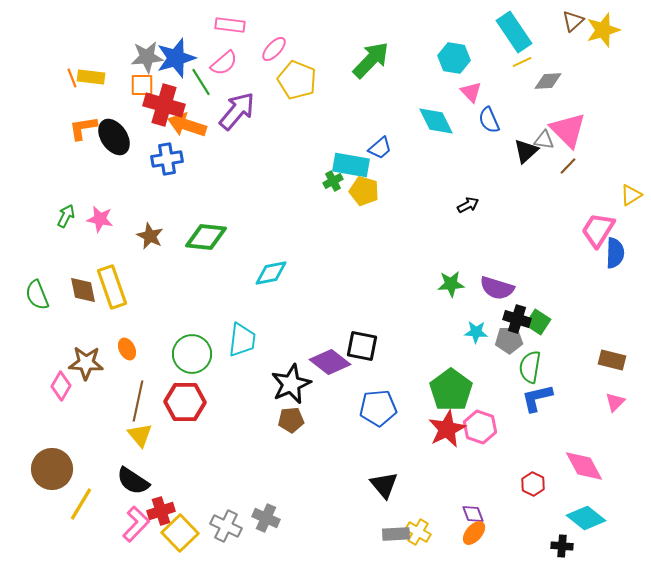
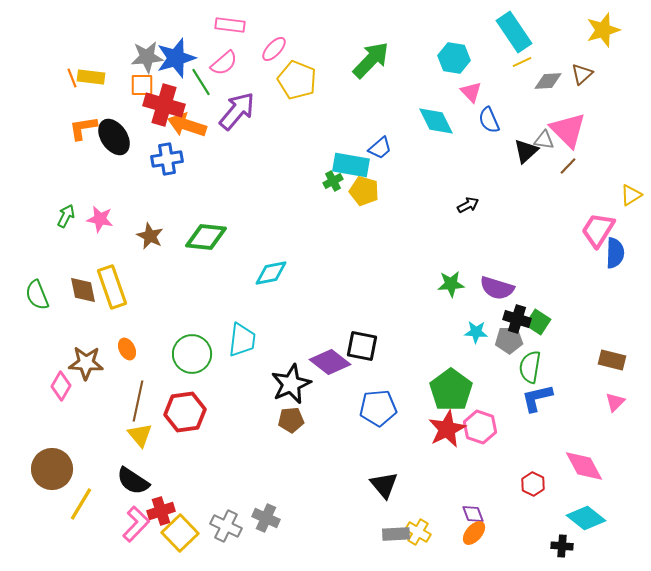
brown triangle at (573, 21): moved 9 px right, 53 px down
red hexagon at (185, 402): moved 10 px down; rotated 9 degrees counterclockwise
